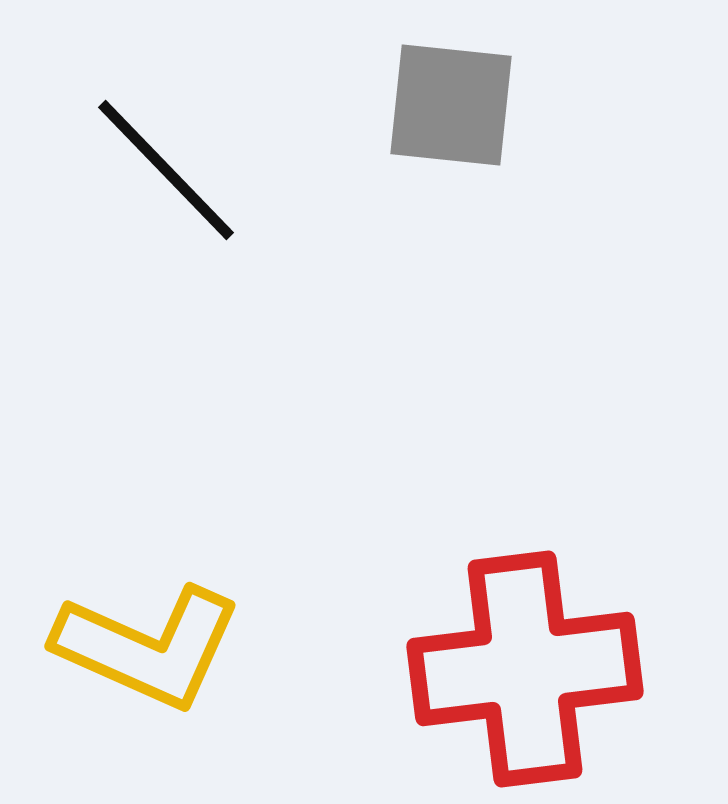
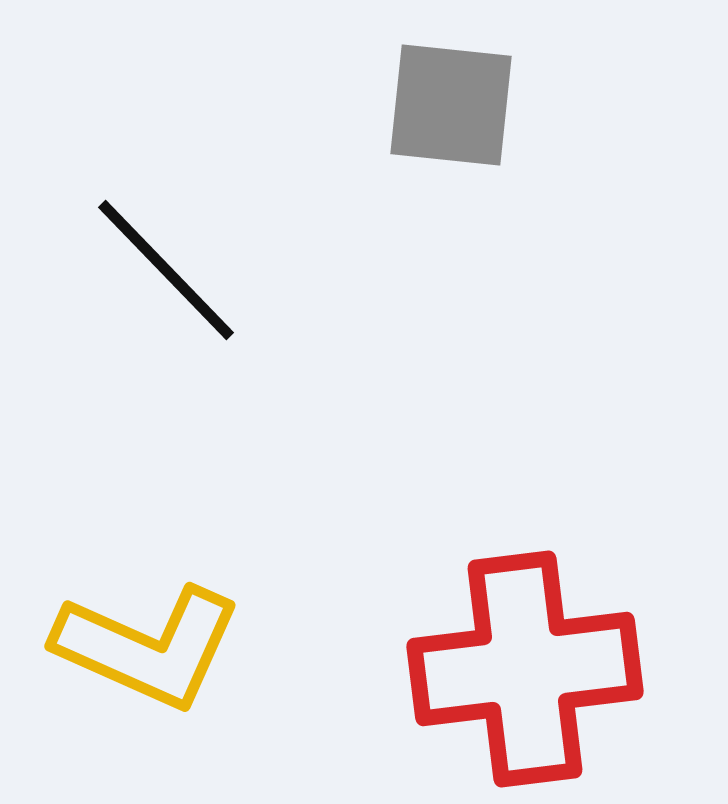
black line: moved 100 px down
